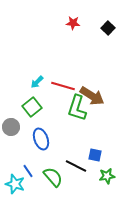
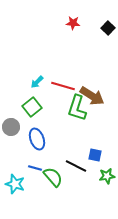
blue ellipse: moved 4 px left
blue line: moved 7 px right, 3 px up; rotated 40 degrees counterclockwise
